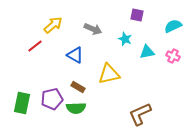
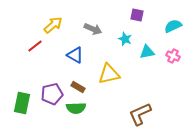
purple pentagon: moved 5 px up
